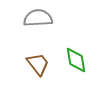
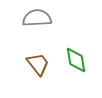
gray semicircle: moved 1 px left
